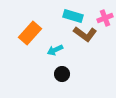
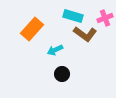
orange rectangle: moved 2 px right, 4 px up
